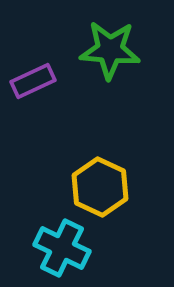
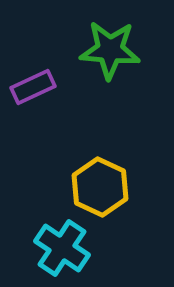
purple rectangle: moved 6 px down
cyan cross: rotated 8 degrees clockwise
